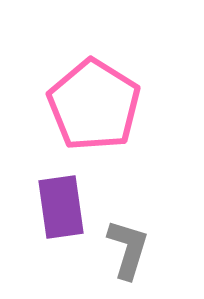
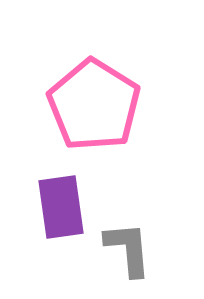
gray L-shape: rotated 22 degrees counterclockwise
